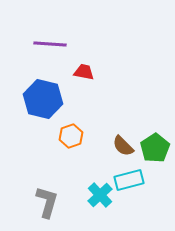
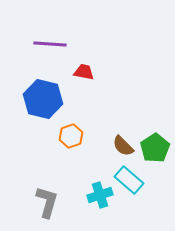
cyan rectangle: rotated 56 degrees clockwise
cyan cross: rotated 25 degrees clockwise
